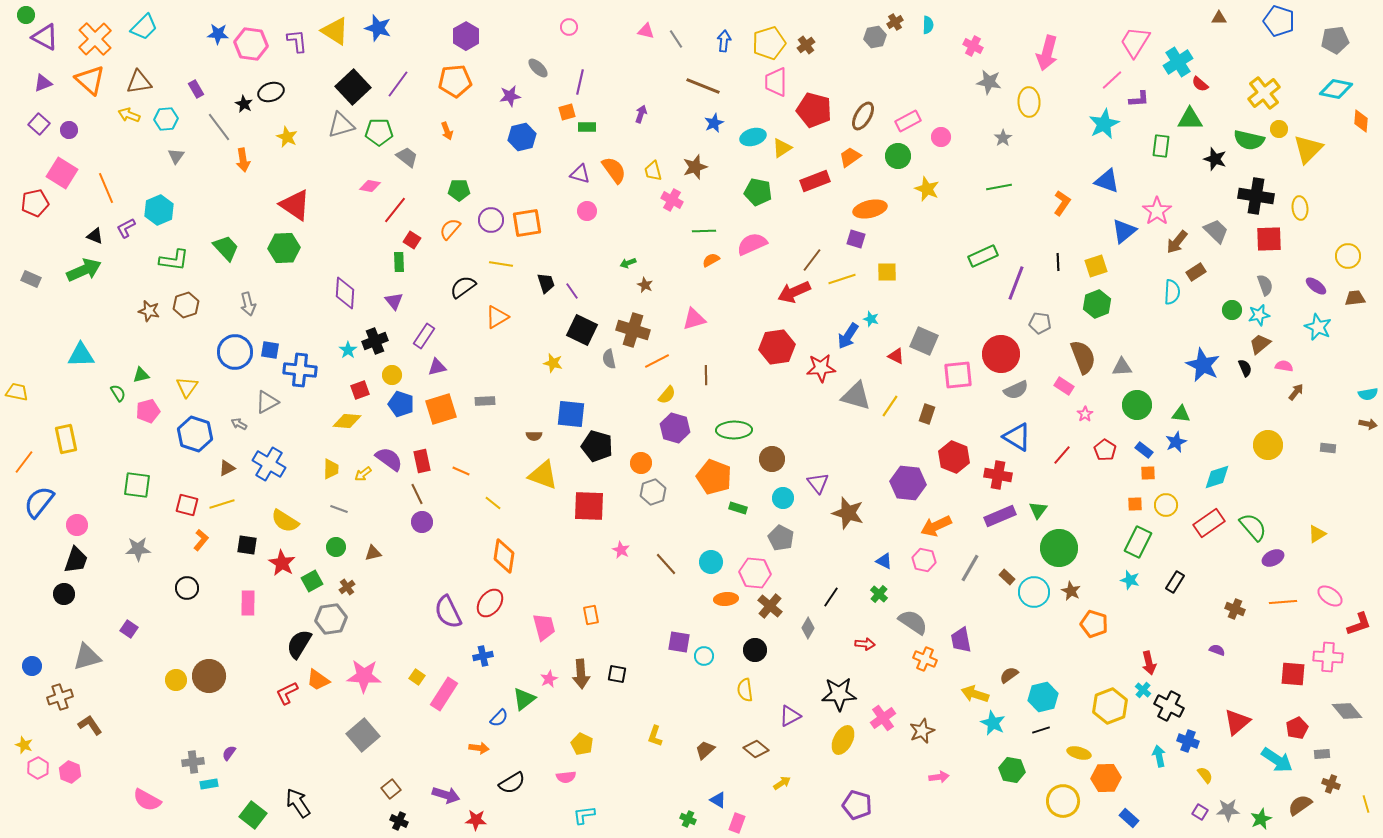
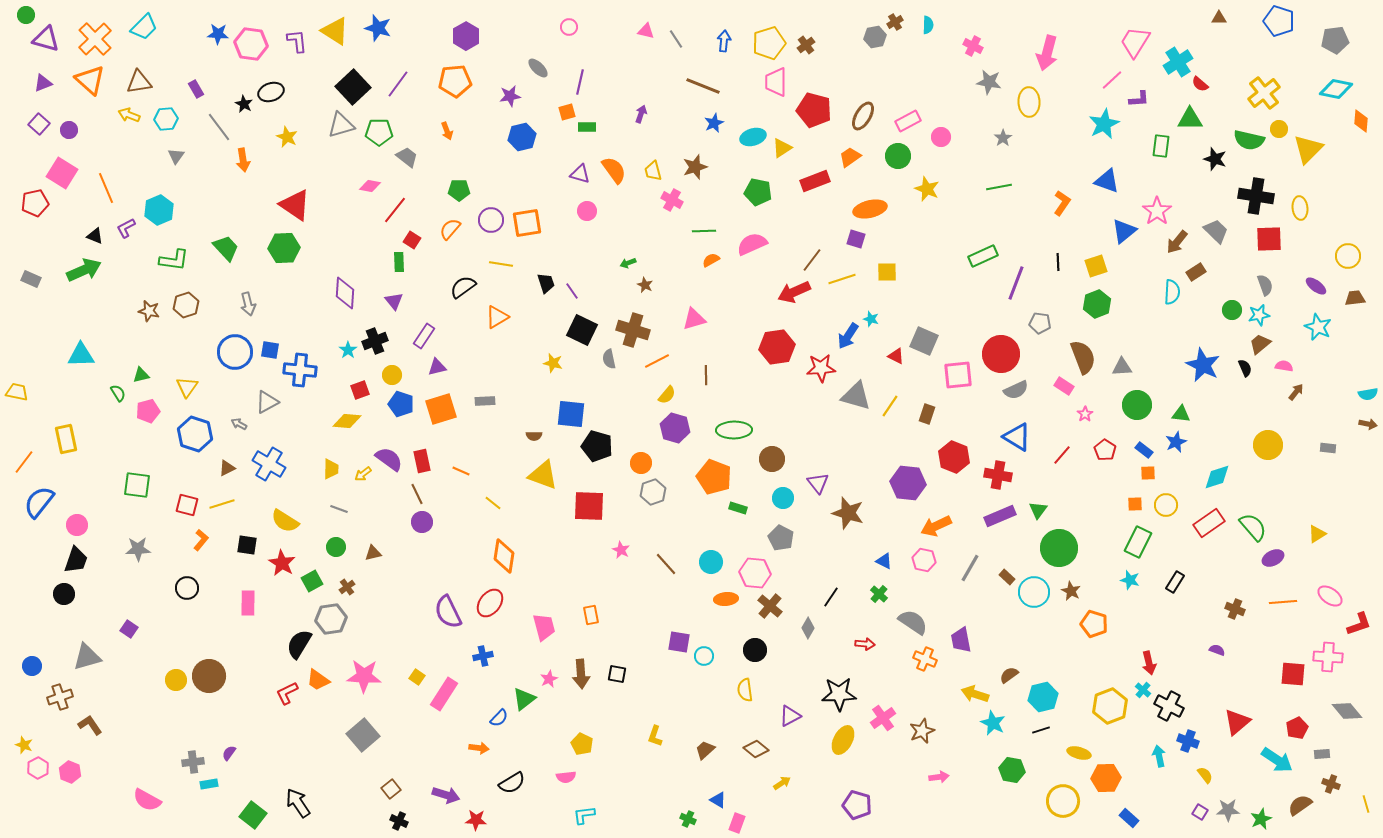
purple triangle at (45, 37): moved 1 px right, 2 px down; rotated 12 degrees counterclockwise
